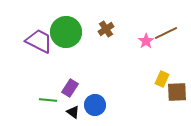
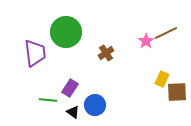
brown cross: moved 24 px down
purple trapezoid: moved 4 px left, 12 px down; rotated 56 degrees clockwise
